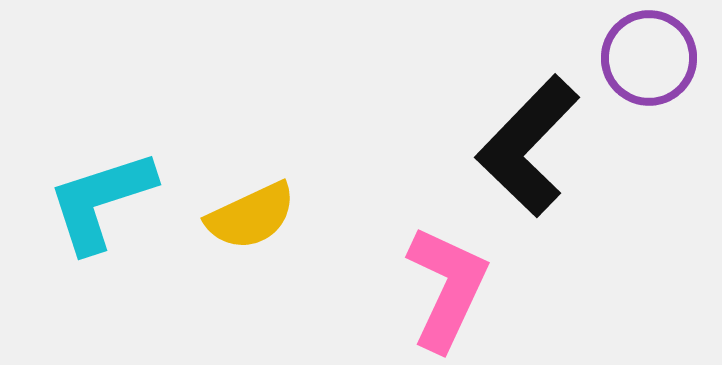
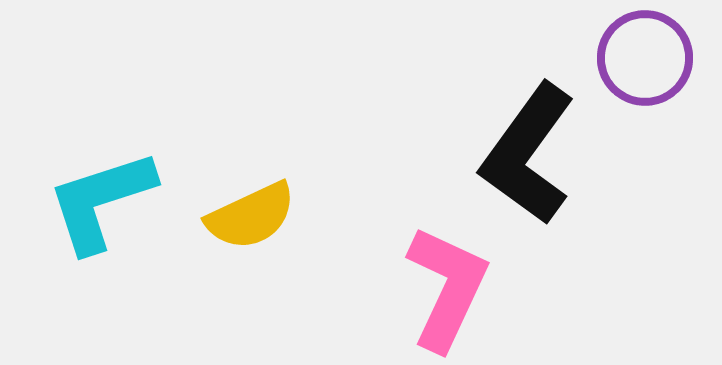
purple circle: moved 4 px left
black L-shape: moved 8 px down; rotated 8 degrees counterclockwise
